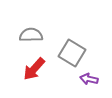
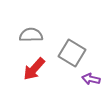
purple arrow: moved 2 px right
